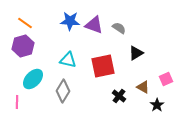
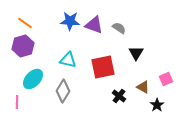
black triangle: rotated 28 degrees counterclockwise
red square: moved 1 px down
